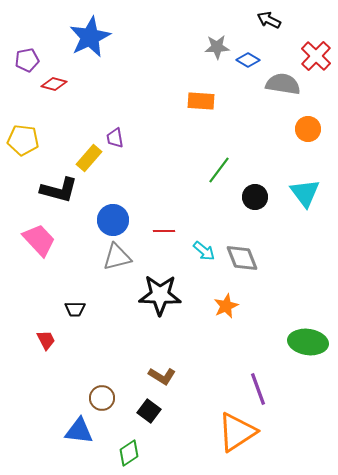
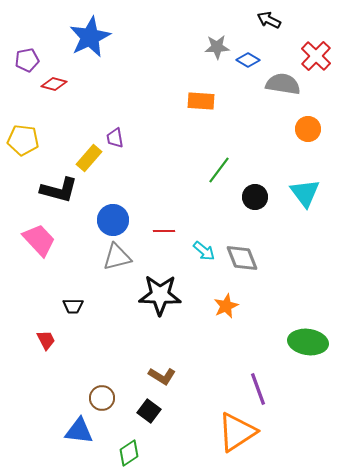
black trapezoid: moved 2 px left, 3 px up
